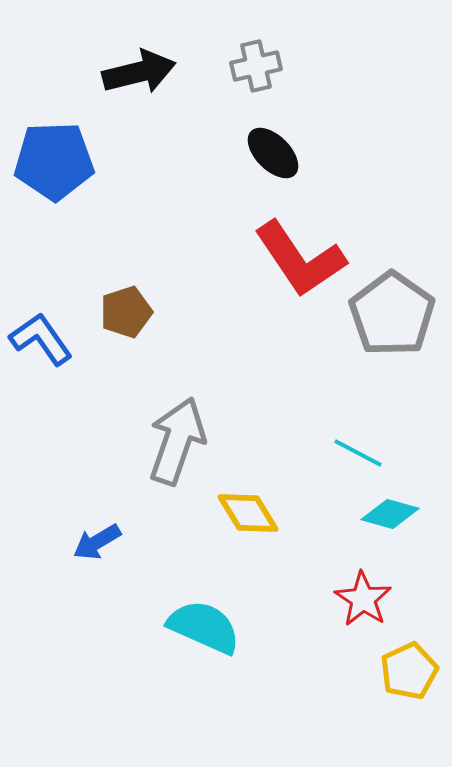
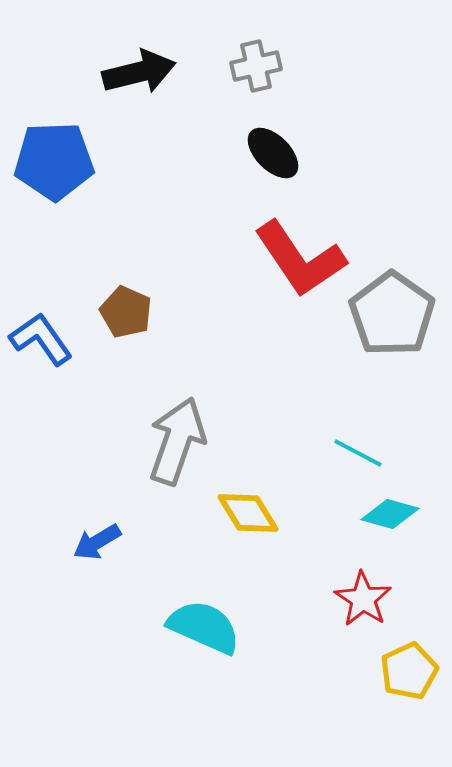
brown pentagon: rotated 30 degrees counterclockwise
